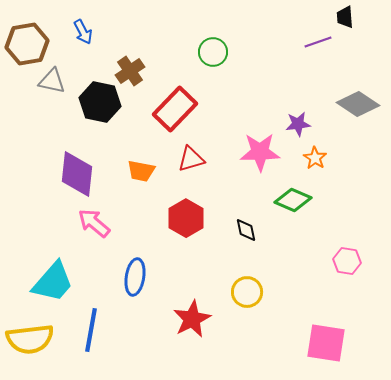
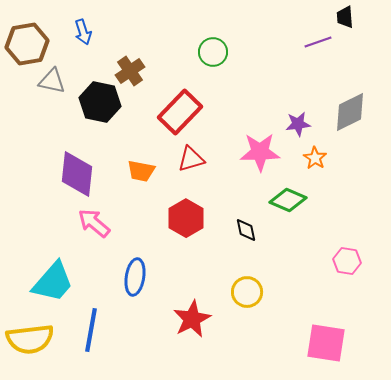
blue arrow: rotated 10 degrees clockwise
gray diamond: moved 8 px left, 8 px down; rotated 60 degrees counterclockwise
red rectangle: moved 5 px right, 3 px down
green diamond: moved 5 px left
